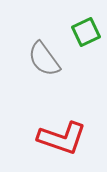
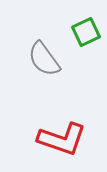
red L-shape: moved 1 px down
